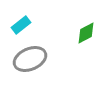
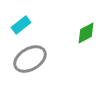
gray ellipse: rotated 8 degrees counterclockwise
